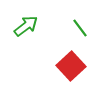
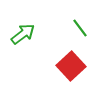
green arrow: moved 3 px left, 8 px down
